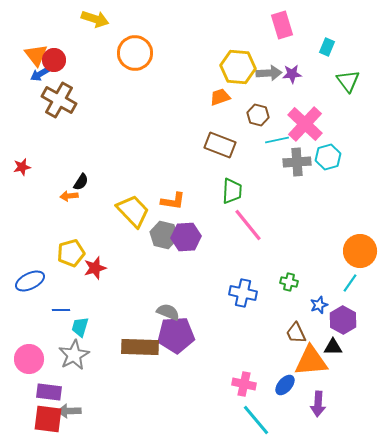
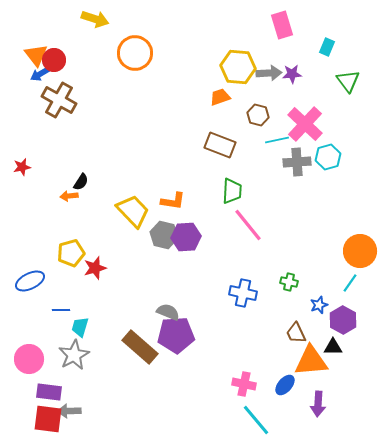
brown rectangle at (140, 347): rotated 39 degrees clockwise
